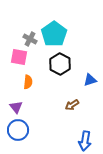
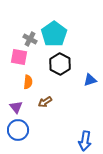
brown arrow: moved 27 px left, 3 px up
